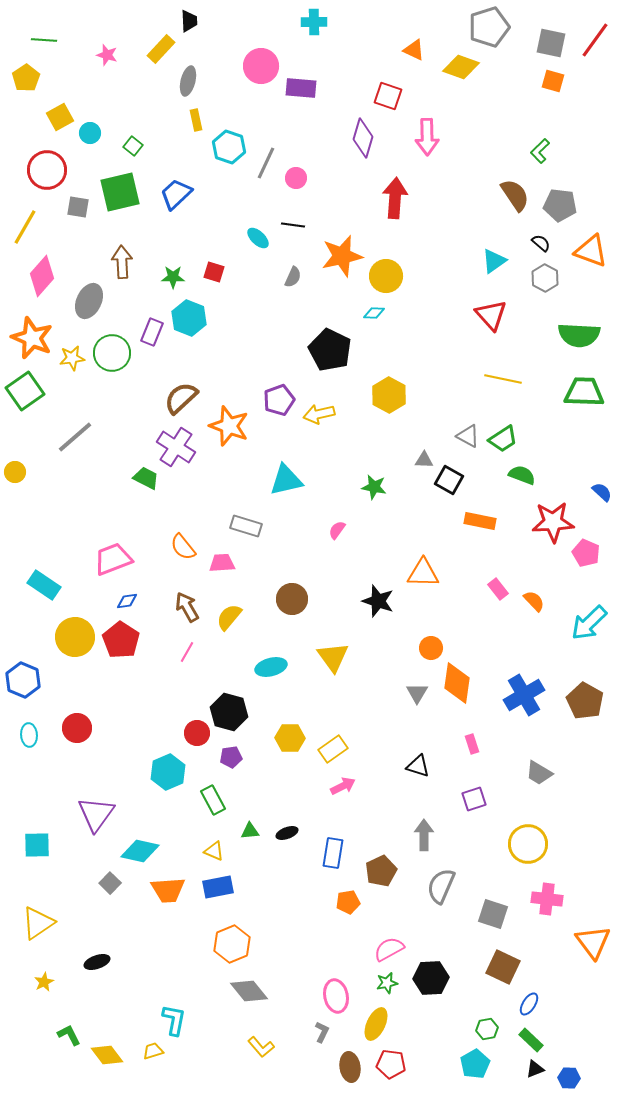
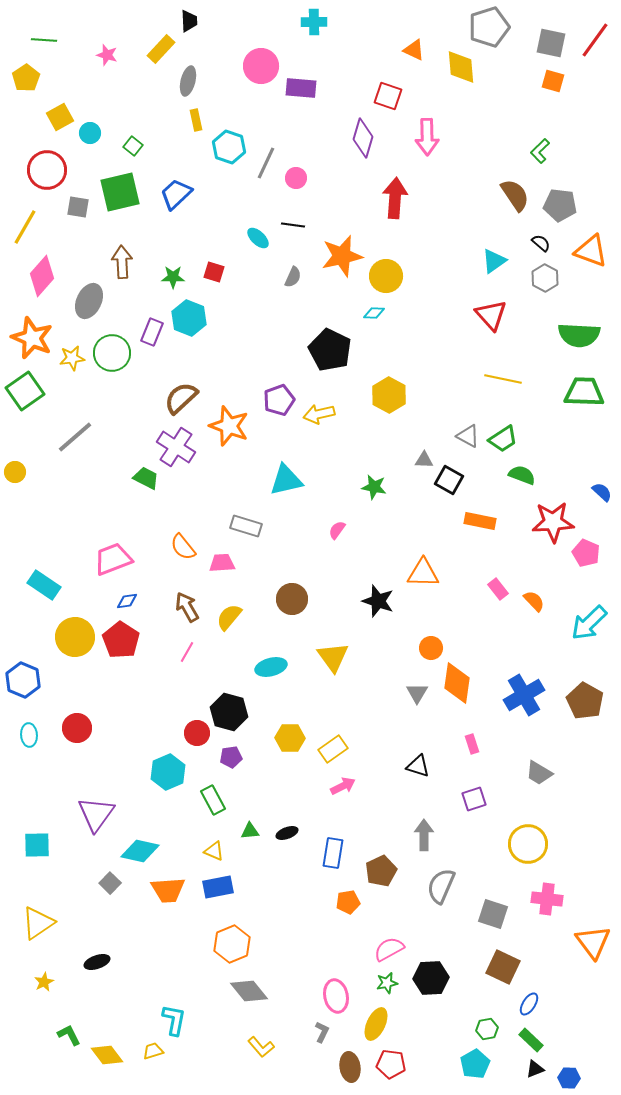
yellow diamond at (461, 67): rotated 66 degrees clockwise
